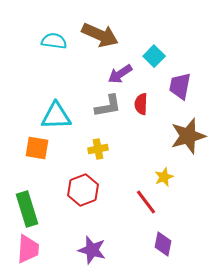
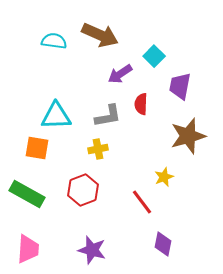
gray L-shape: moved 10 px down
red line: moved 4 px left
green rectangle: moved 15 px up; rotated 44 degrees counterclockwise
